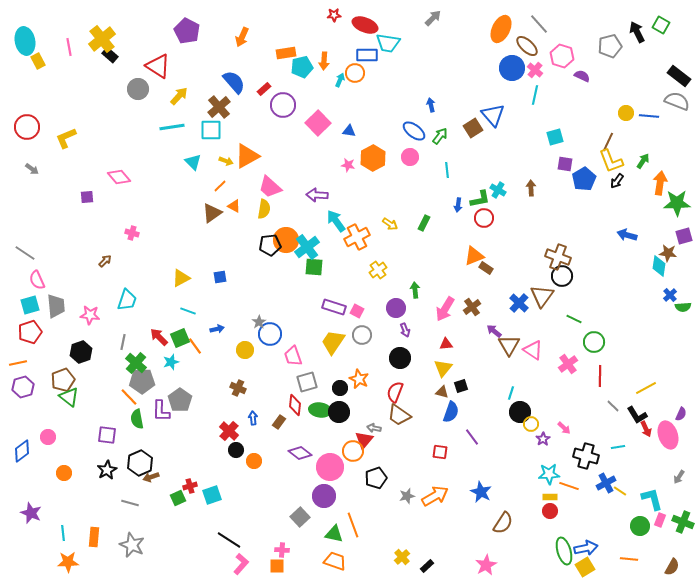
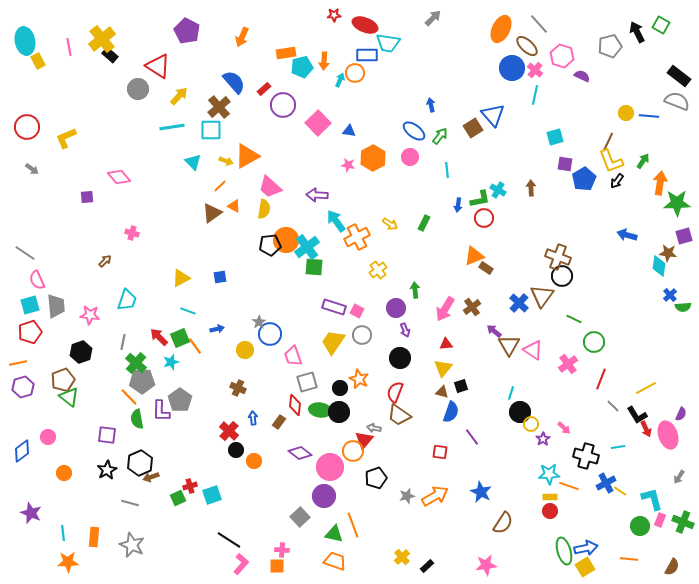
red line at (600, 376): moved 1 px right, 3 px down; rotated 20 degrees clockwise
pink star at (486, 565): rotated 20 degrees clockwise
